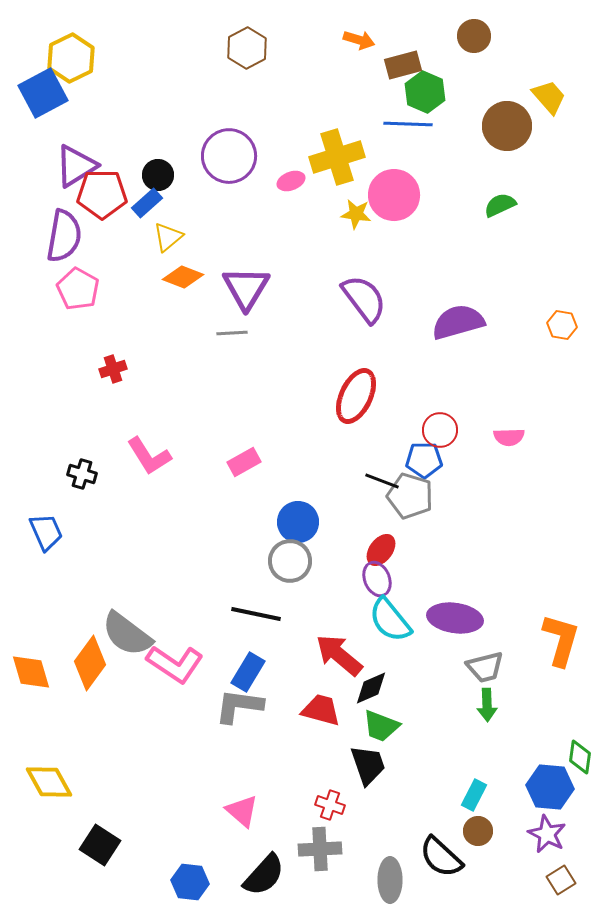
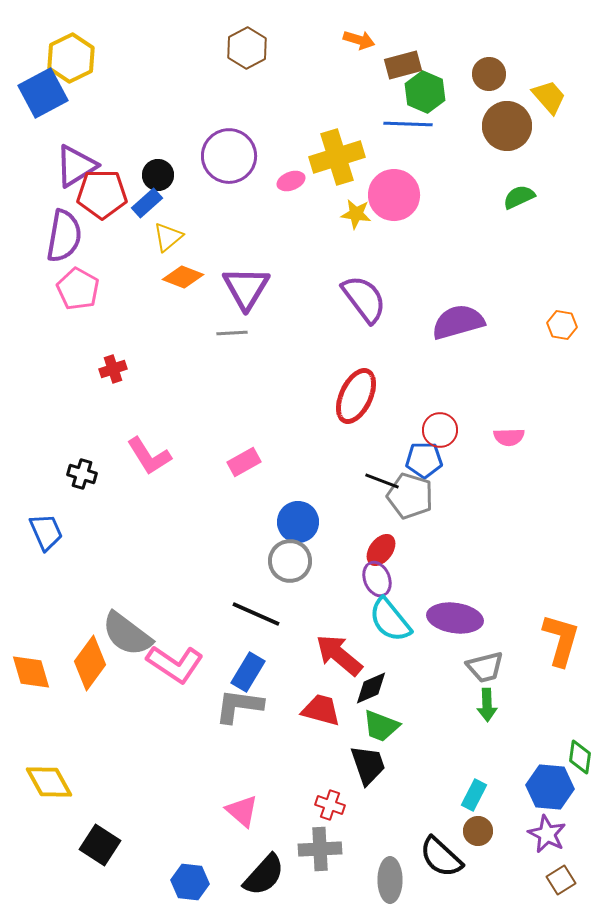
brown circle at (474, 36): moved 15 px right, 38 px down
green semicircle at (500, 205): moved 19 px right, 8 px up
black line at (256, 614): rotated 12 degrees clockwise
